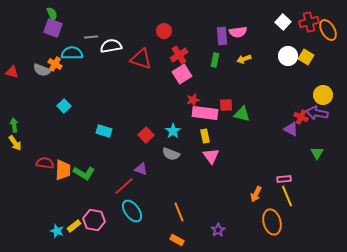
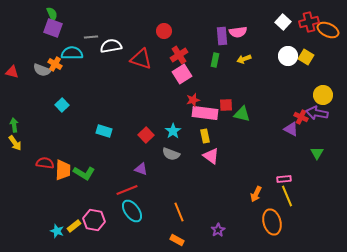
orange ellipse at (328, 30): rotated 35 degrees counterclockwise
cyan square at (64, 106): moved 2 px left, 1 px up
pink triangle at (211, 156): rotated 18 degrees counterclockwise
red line at (124, 186): moved 3 px right, 4 px down; rotated 20 degrees clockwise
